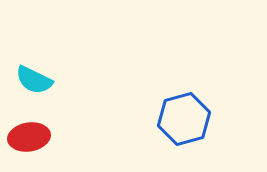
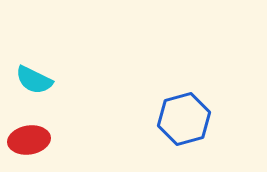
red ellipse: moved 3 px down
